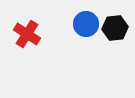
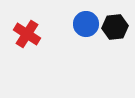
black hexagon: moved 1 px up
